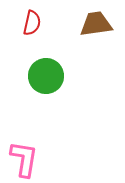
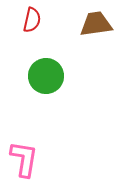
red semicircle: moved 3 px up
